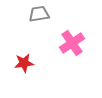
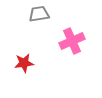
pink cross: moved 2 px up; rotated 10 degrees clockwise
